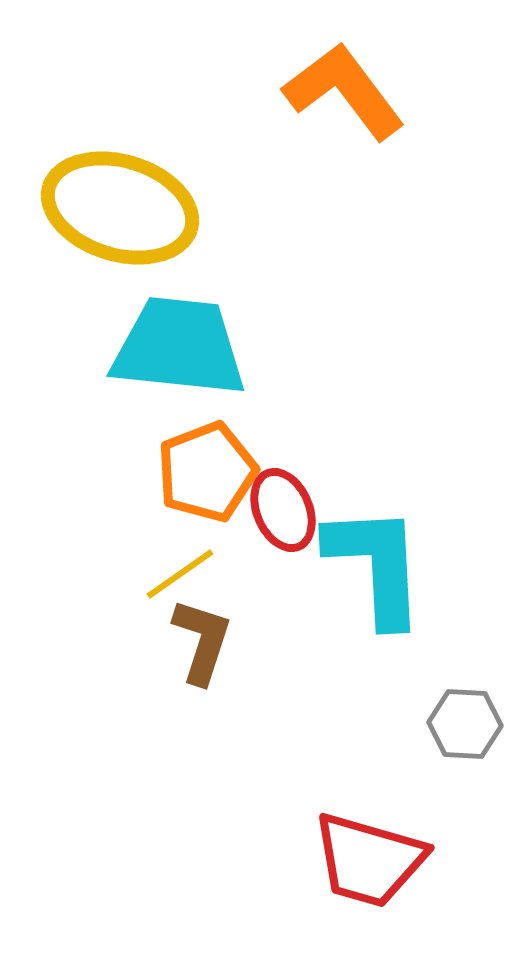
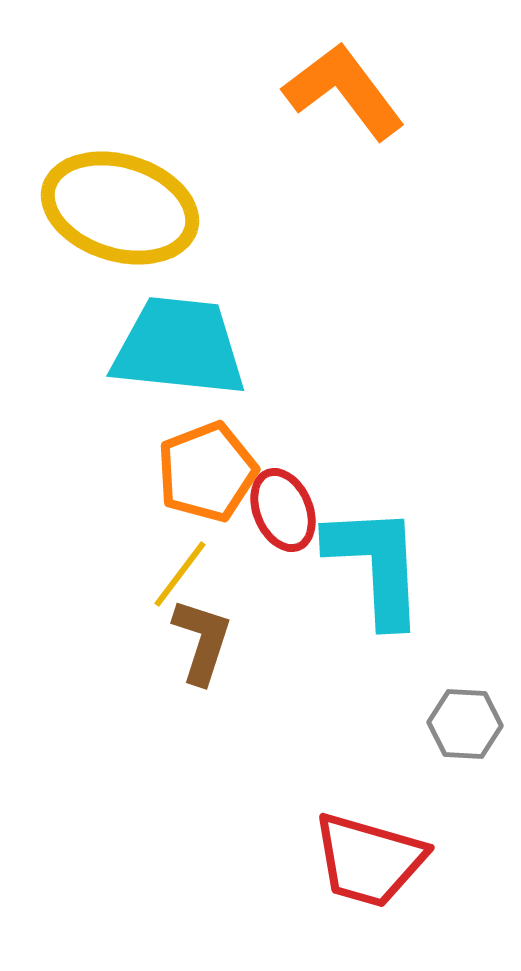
yellow line: rotated 18 degrees counterclockwise
